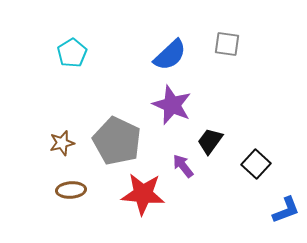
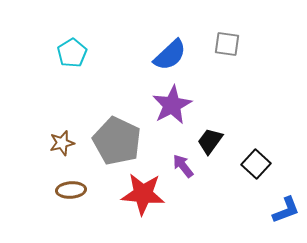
purple star: rotated 21 degrees clockwise
